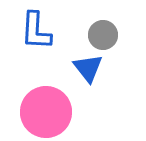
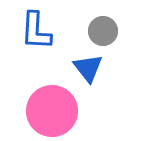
gray circle: moved 4 px up
pink circle: moved 6 px right, 1 px up
